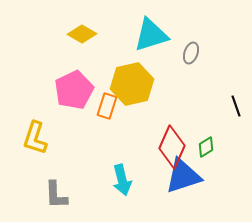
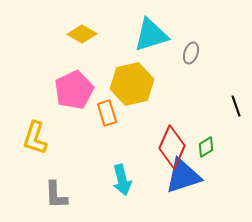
orange rectangle: moved 7 px down; rotated 35 degrees counterclockwise
